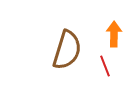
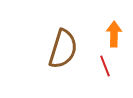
brown semicircle: moved 4 px left, 1 px up
